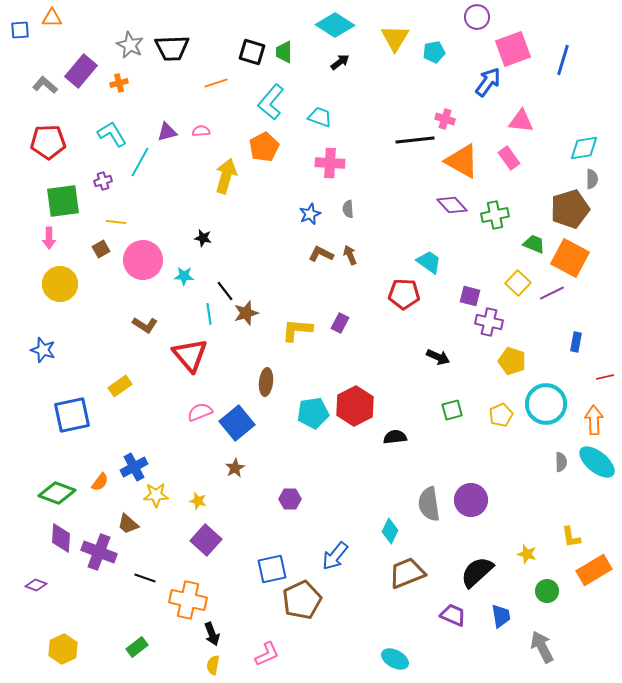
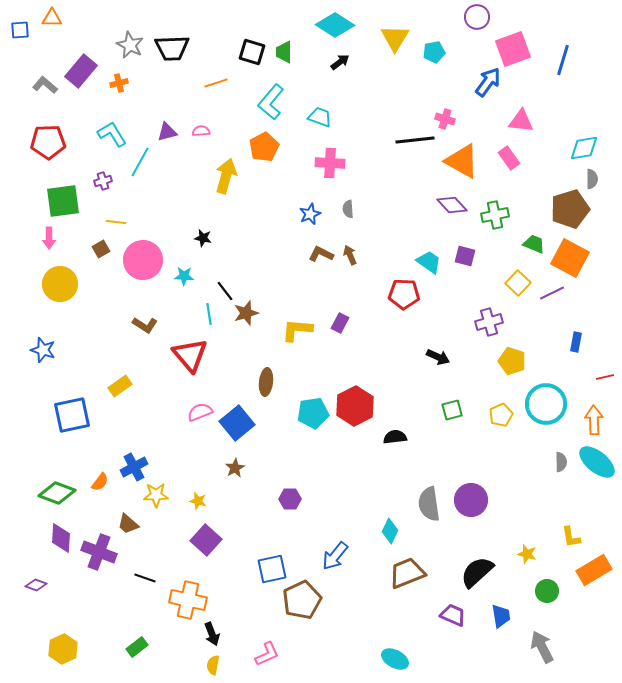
purple square at (470, 296): moved 5 px left, 40 px up
purple cross at (489, 322): rotated 28 degrees counterclockwise
